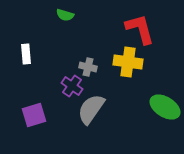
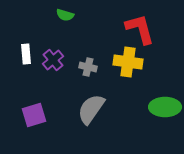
purple cross: moved 19 px left, 26 px up; rotated 15 degrees clockwise
green ellipse: rotated 32 degrees counterclockwise
